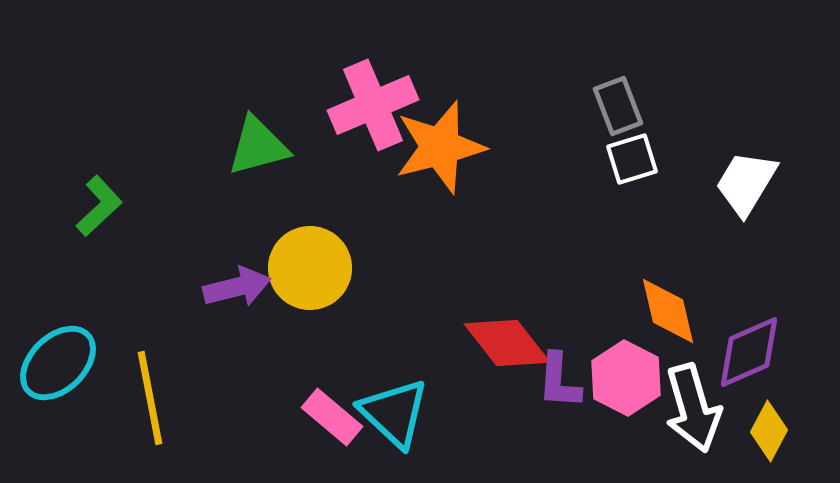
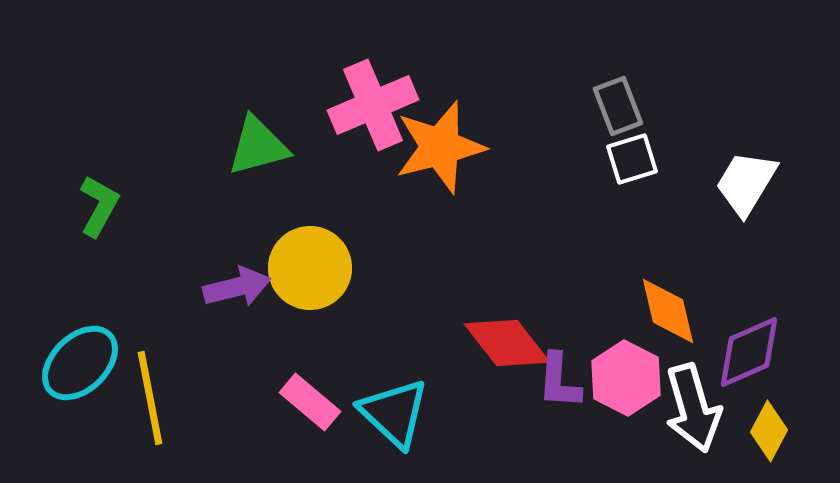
green L-shape: rotated 18 degrees counterclockwise
cyan ellipse: moved 22 px right
pink rectangle: moved 22 px left, 15 px up
